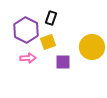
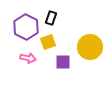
purple hexagon: moved 3 px up
yellow circle: moved 2 px left
pink arrow: rotated 14 degrees clockwise
